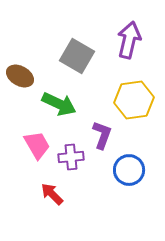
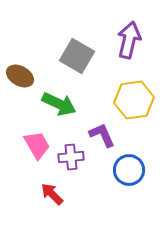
purple L-shape: rotated 44 degrees counterclockwise
